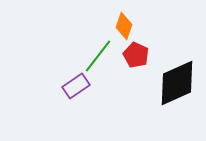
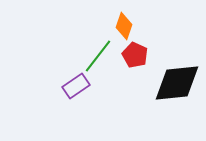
red pentagon: moved 1 px left
black diamond: rotated 18 degrees clockwise
